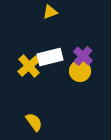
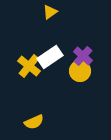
yellow triangle: rotated 14 degrees counterclockwise
white rectangle: rotated 20 degrees counterclockwise
yellow cross: rotated 10 degrees counterclockwise
yellow semicircle: rotated 102 degrees clockwise
